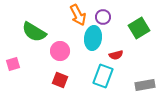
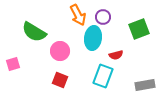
green square: moved 1 px down; rotated 10 degrees clockwise
